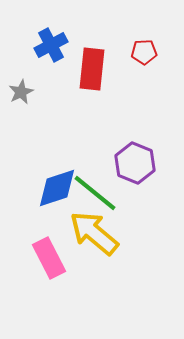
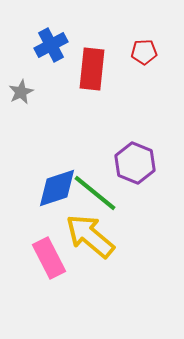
yellow arrow: moved 4 px left, 3 px down
